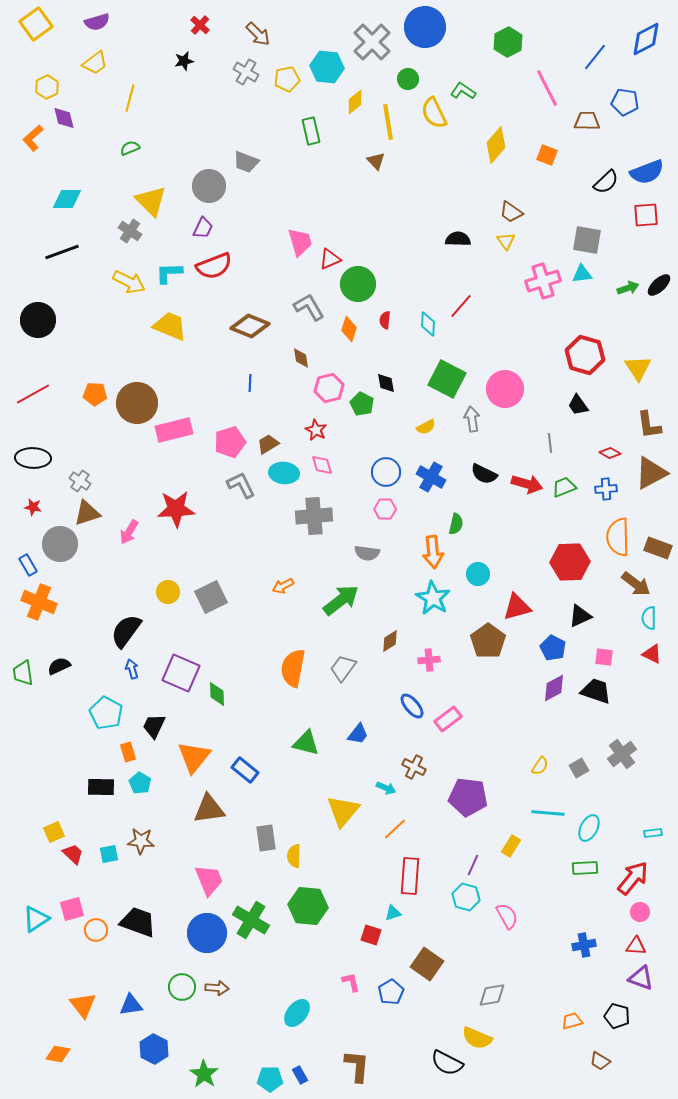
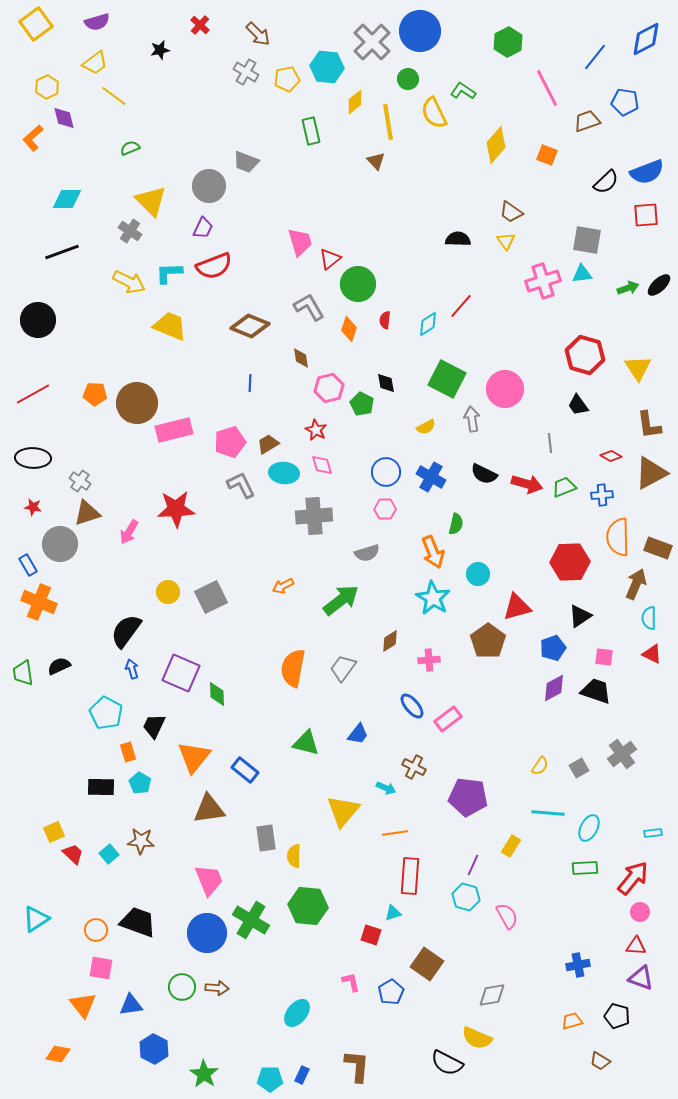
blue circle at (425, 27): moved 5 px left, 4 px down
black star at (184, 61): moved 24 px left, 11 px up
yellow line at (130, 98): moved 16 px left, 2 px up; rotated 68 degrees counterclockwise
brown trapezoid at (587, 121): rotated 20 degrees counterclockwise
red triangle at (330, 259): rotated 15 degrees counterclockwise
cyan diamond at (428, 324): rotated 55 degrees clockwise
red diamond at (610, 453): moved 1 px right, 3 px down
blue cross at (606, 489): moved 4 px left, 6 px down
orange arrow at (433, 552): rotated 16 degrees counterclockwise
gray semicircle at (367, 553): rotated 25 degrees counterclockwise
brown arrow at (636, 584): rotated 104 degrees counterclockwise
black triangle at (580, 616): rotated 10 degrees counterclockwise
blue pentagon at (553, 648): rotated 25 degrees clockwise
orange line at (395, 829): moved 4 px down; rotated 35 degrees clockwise
cyan square at (109, 854): rotated 30 degrees counterclockwise
pink square at (72, 909): moved 29 px right, 59 px down; rotated 25 degrees clockwise
blue cross at (584, 945): moved 6 px left, 20 px down
blue rectangle at (300, 1075): moved 2 px right; rotated 54 degrees clockwise
